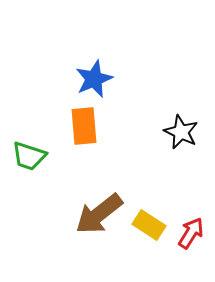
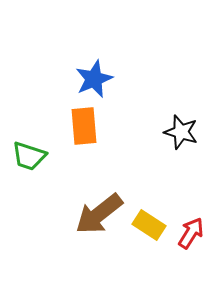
black star: rotated 8 degrees counterclockwise
